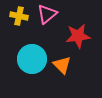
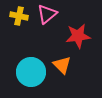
cyan circle: moved 1 px left, 13 px down
